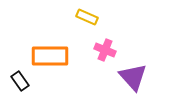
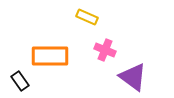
purple triangle: rotated 12 degrees counterclockwise
